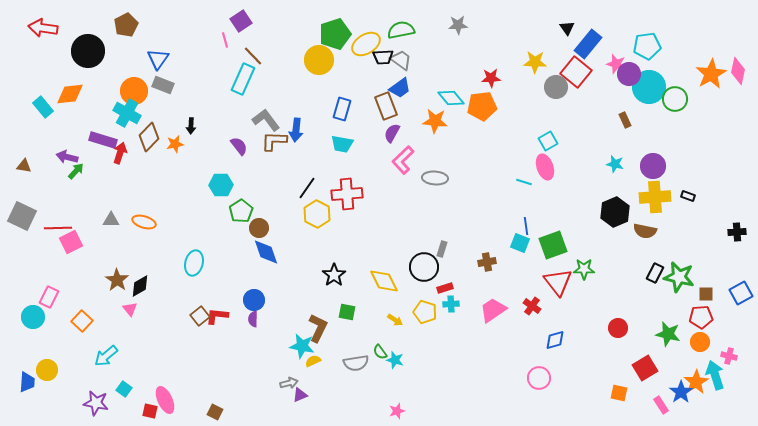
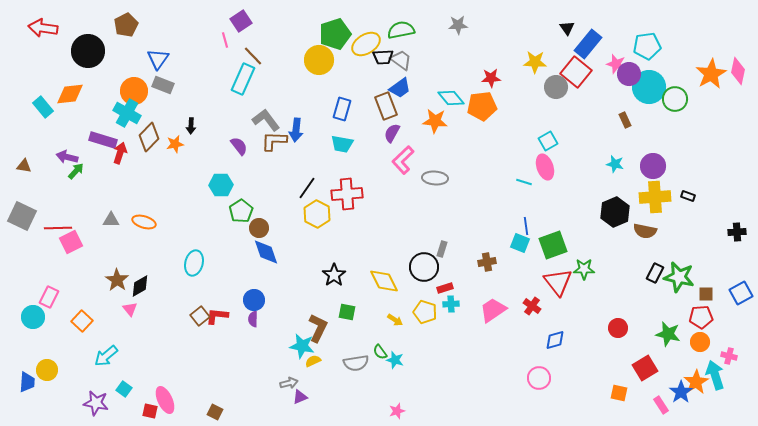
purple triangle at (300, 395): moved 2 px down
